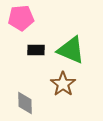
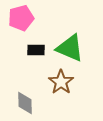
pink pentagon: rotated 10 degrees counterclockwise
green triangle: moved 1 px left, 2 px up
brown star: moved 2 px left, 2 px up
